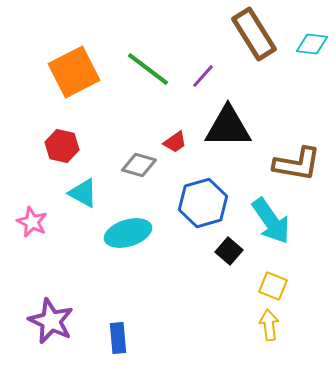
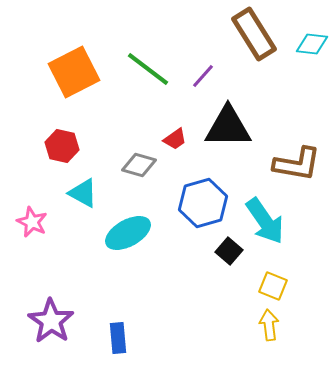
red trapezoid: moved 3 px up
cyan arrow: moved 6 px left
cyan ellipse: rotated 12 degrees counterclockwise
purple star: rotated 9 degrees clockwise
